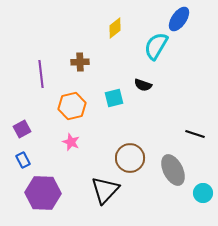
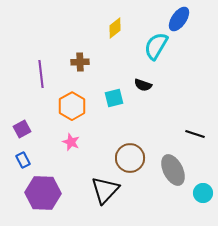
orange hexagon: rotated 16 degrees counterclockwise
